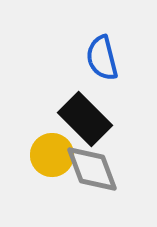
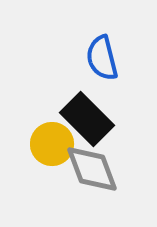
black rectangle: moved 2 px right
yellow circle: moved 11 px up
